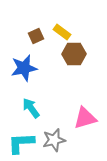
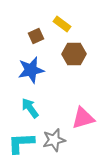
yellow rectangle: moved 8 px up
blue star: moved 7 px right, 2 px down
cyan arrow: moved 1 px left
pink triangle: moved 2 px left
